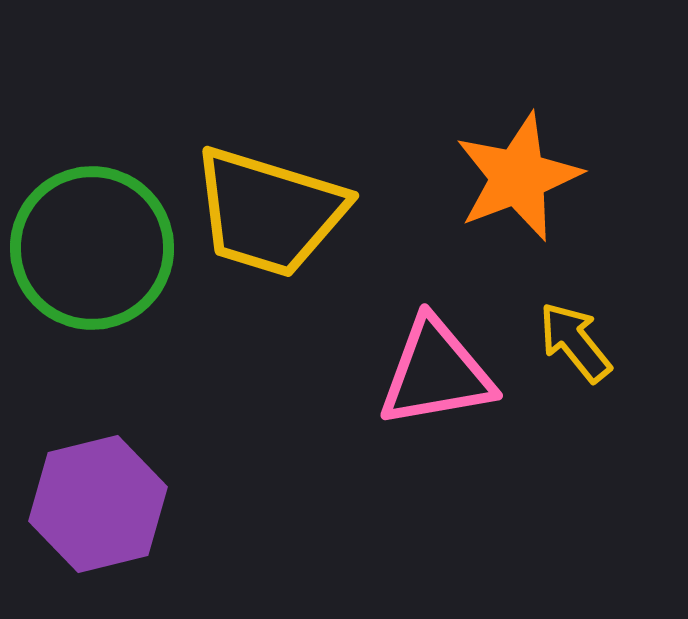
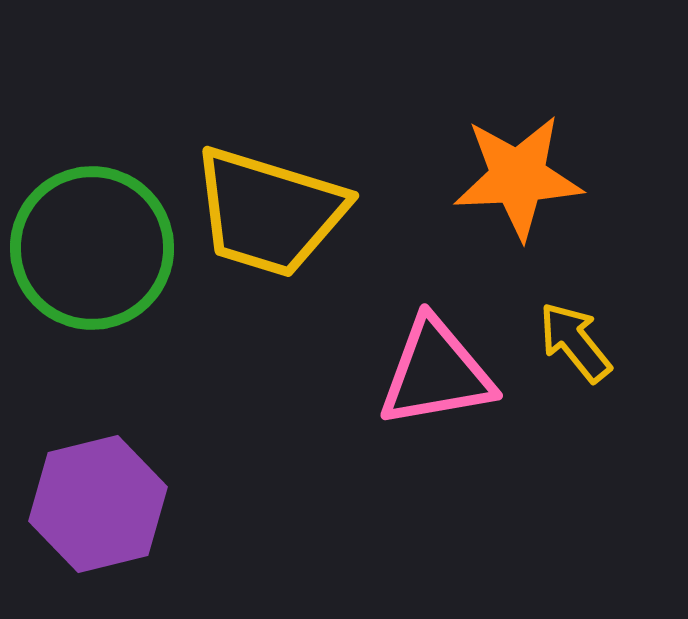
orange star: rotated 18 degrees clockwise
